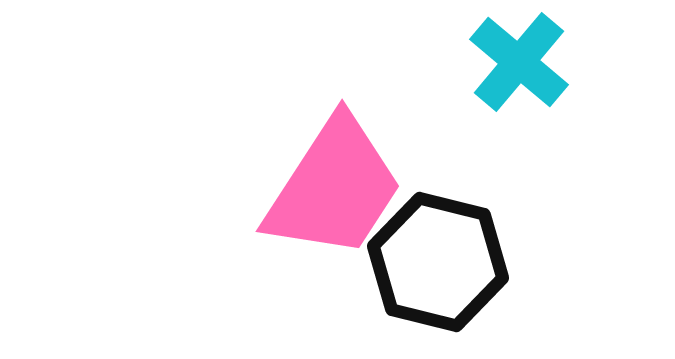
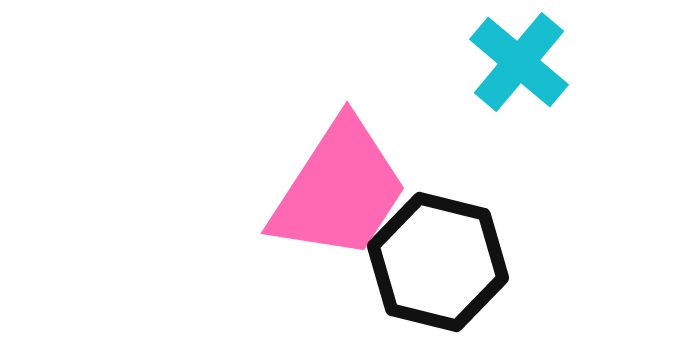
pink trapezoid: moved 5 px right, 2 px down
